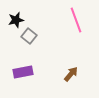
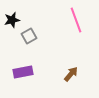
black star: moved 4 px left
gray square: rotated 21 degrees clockwise
